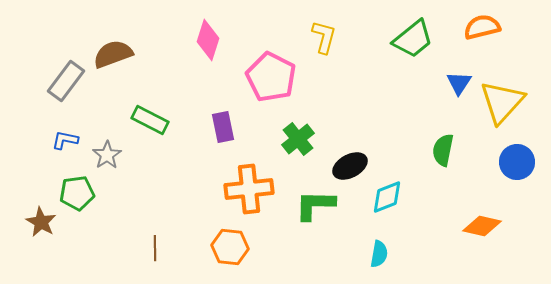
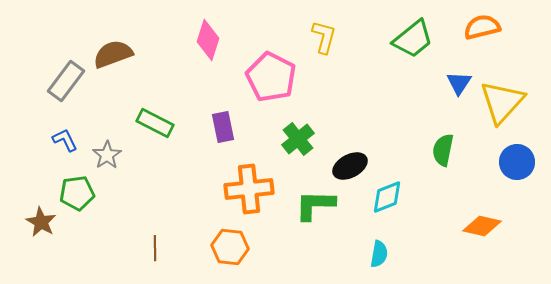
green rectangle: moved 5 px right, 3 px down
blue L-shape: rotated 52 degrees clockwise
